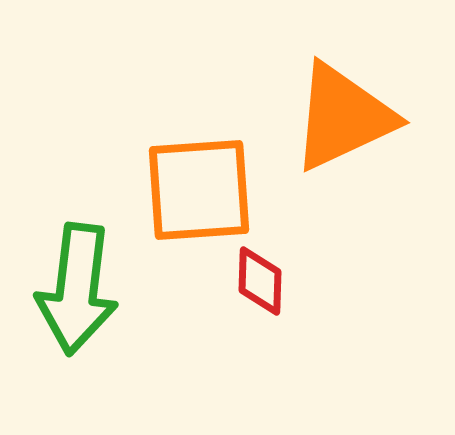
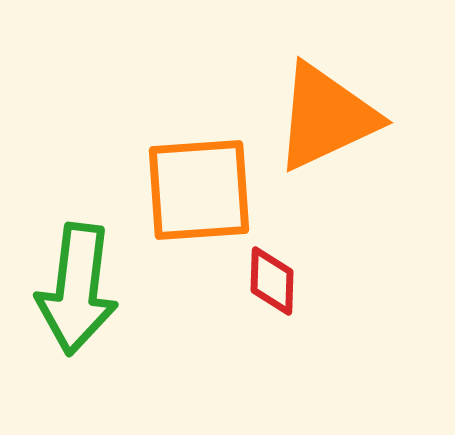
orange triangle: moved 17 px left
red diamond: moved 12 px right
